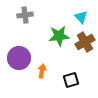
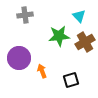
cyan triangle: moved 2 px left, 1 px up
orange arrow: rotated 32 degrees counterclockwise
